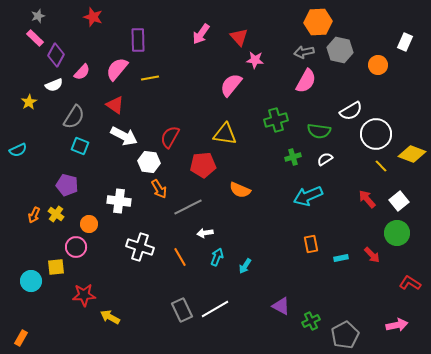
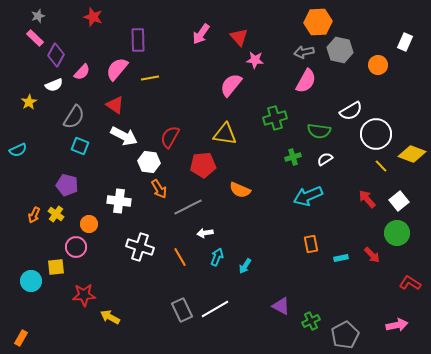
green cross at (276, 120): moved 1 px left, 2 px up
